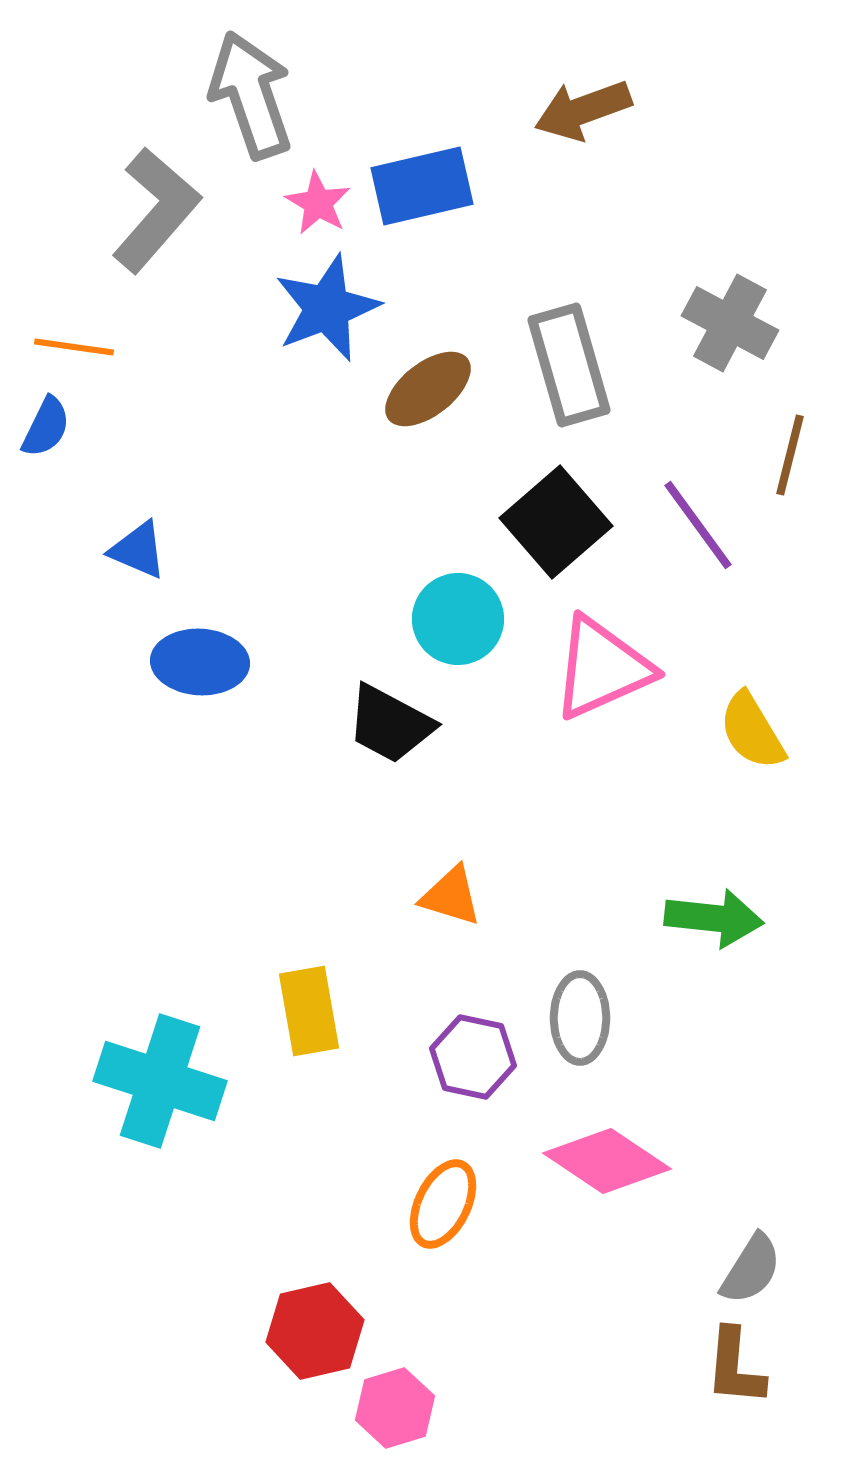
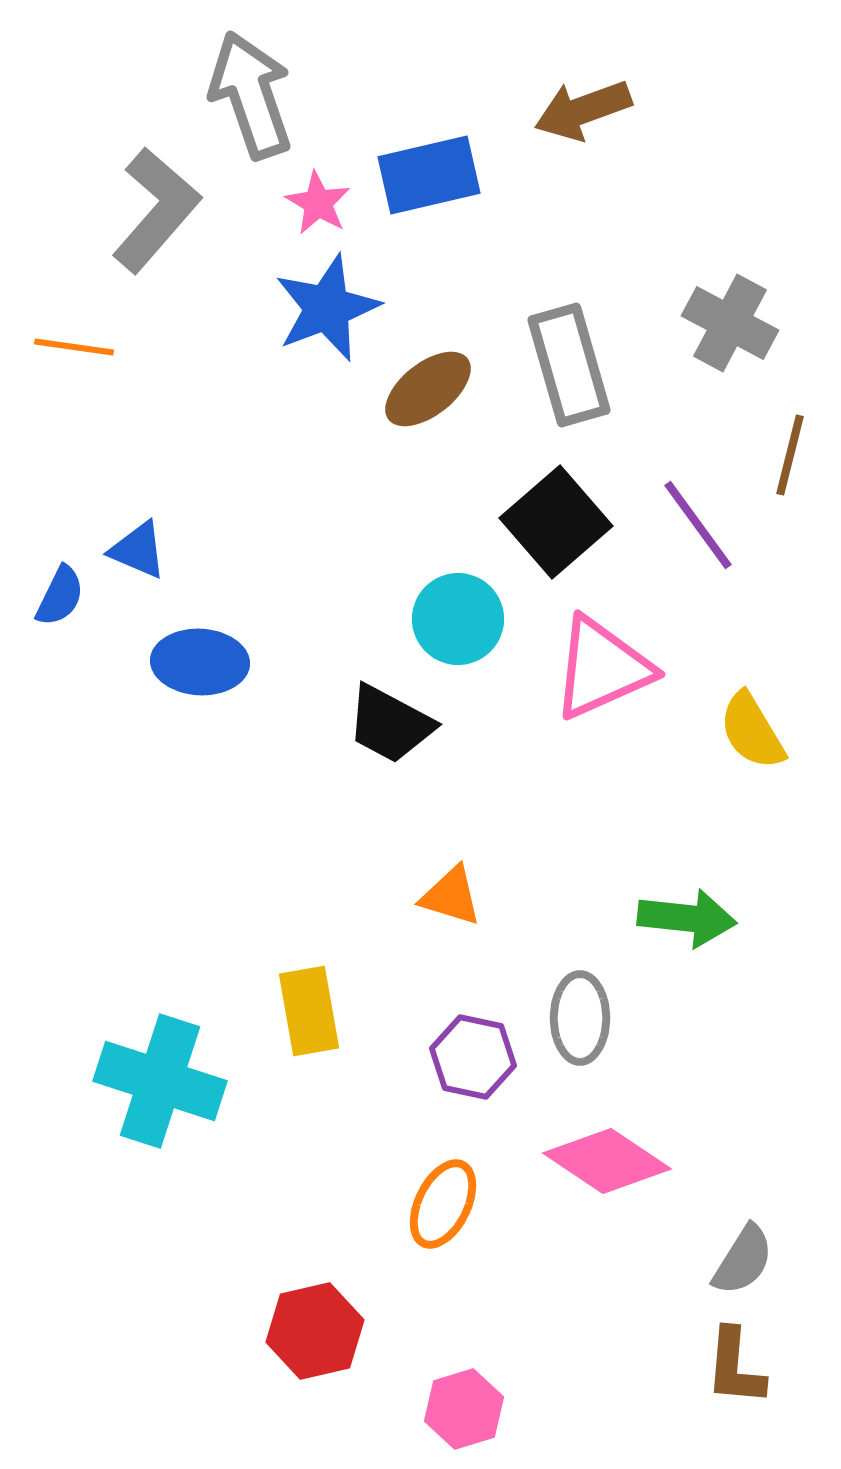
blue rectangle: moved 7 px right, 11 px up
blue semicircle: moved 14 px right, 169 px down
green arrow: moved 27 px left
gray semicircle: moved 8 px left, 9 px up
pink hexagon: moved 69 px right, 1 px down
